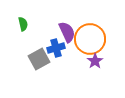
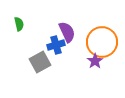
green semicircle: moved 4 px left
orange circle: moved 12 px right, 3 px down
blue cross: moved 3 px up
gray square: moved 1 px right, 3 px down
